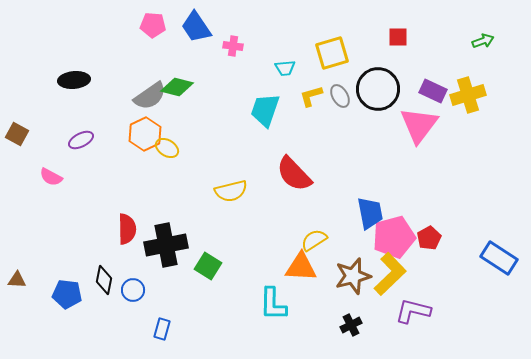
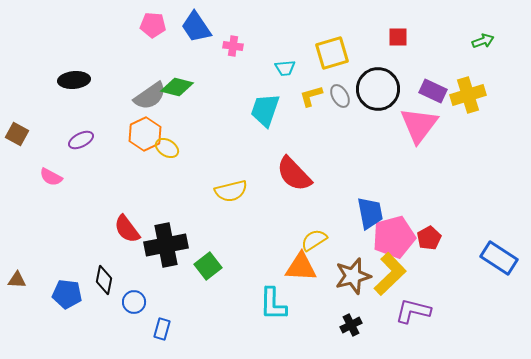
red semicircle at (127, 229): rotated 144 degrees clockwise
green square at (208, 266): rotated 20 degrees clockwise
blue circle at (133, 290): moved 1 px right, 12 px down
